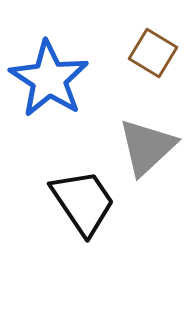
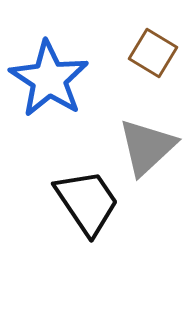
black trapezoid: moved 4 px right
